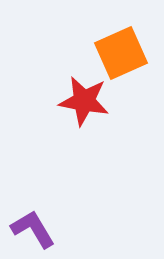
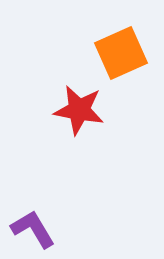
red star: moved 5 px left, 9 px down
